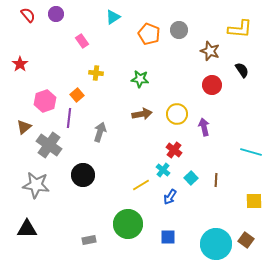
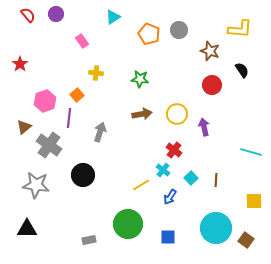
cyan circle: moved 16 px up
